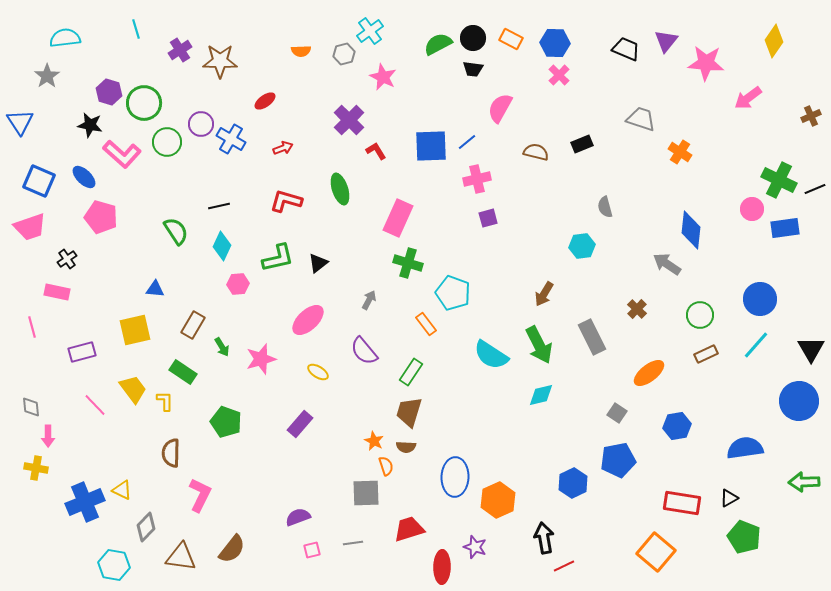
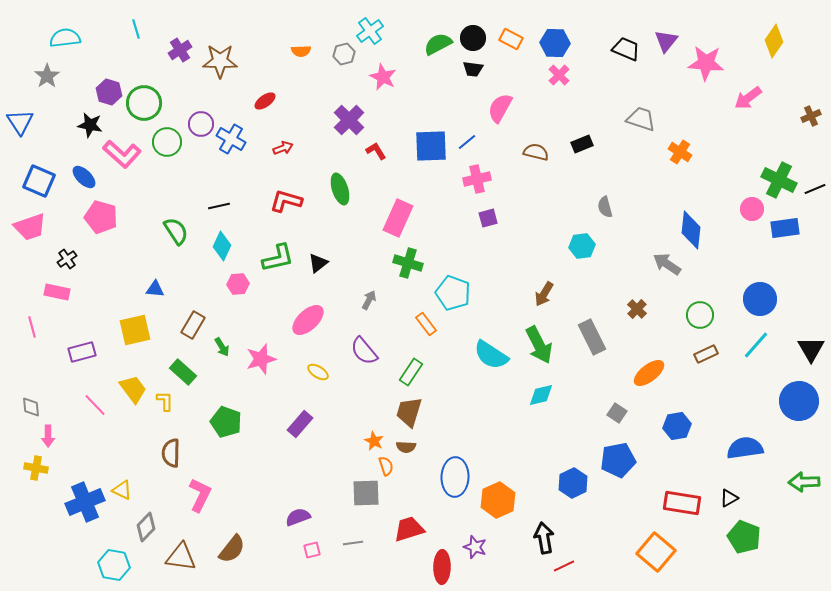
green rectangle at (183, 372): rotated 8 degrees clockwise
